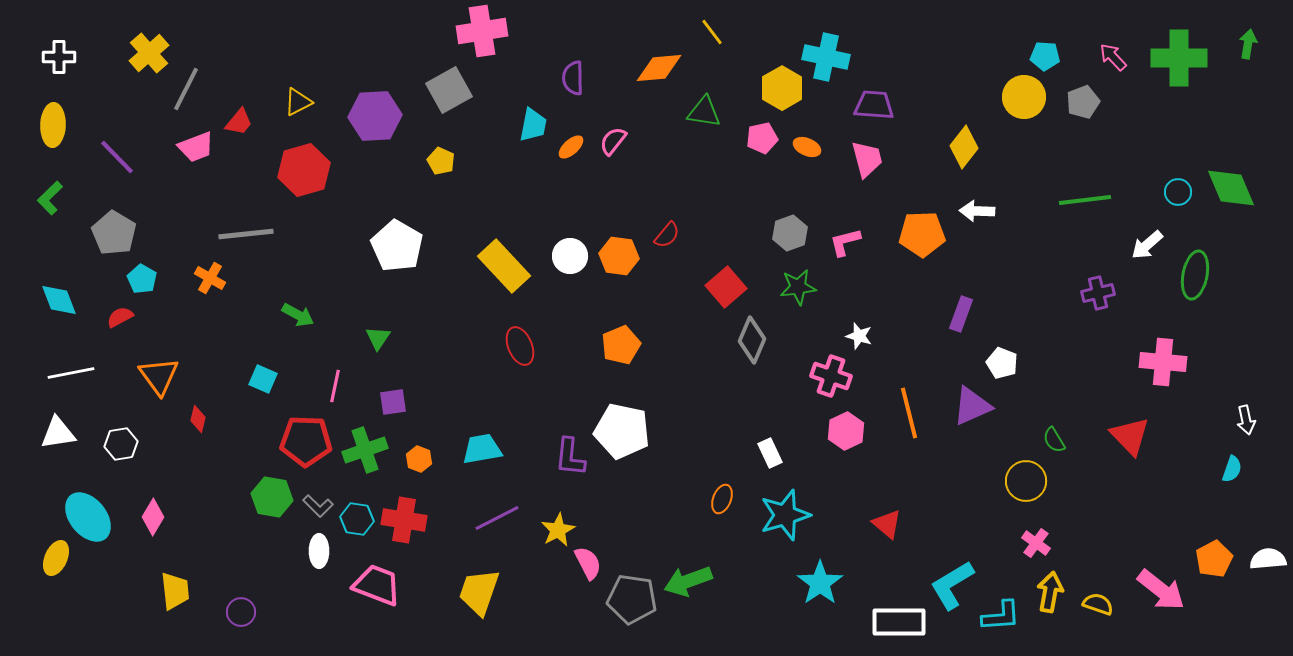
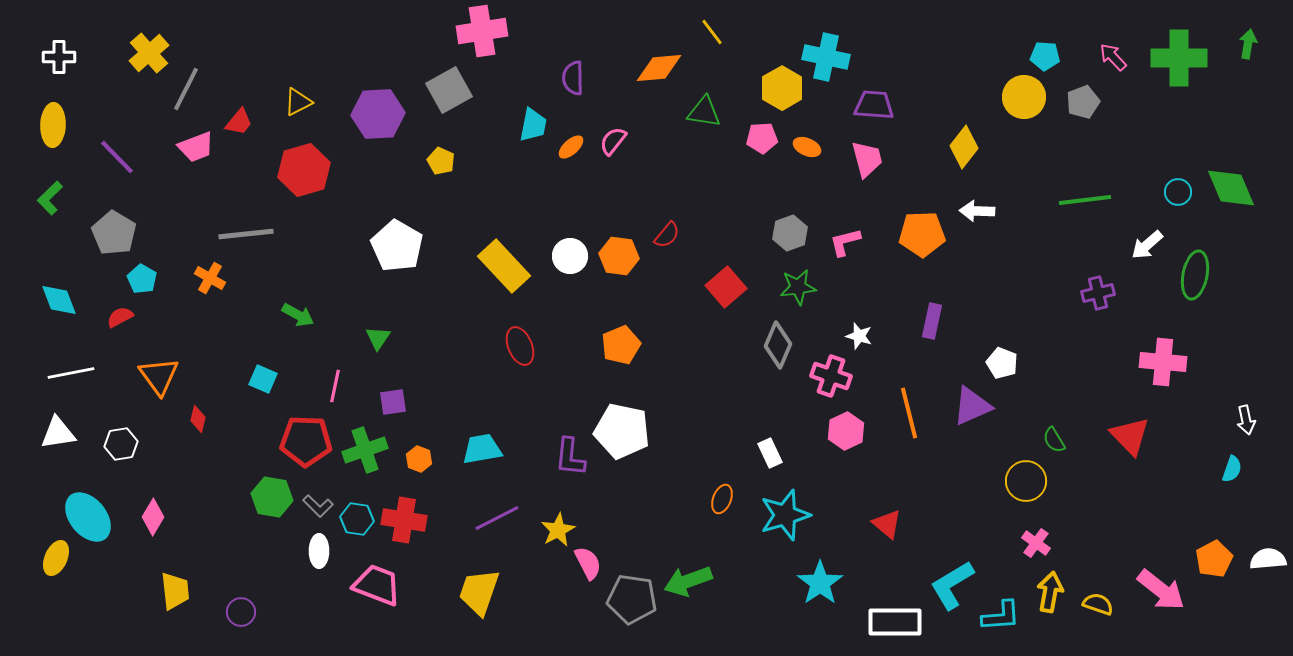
purple hexagon at (375, 116): moved 3 px right, 2 px up
pink pentagon at (762, 138): rotated 8 degrees clockwise
purple rectangle at (961, 314): moved 29 px left, 7 px down; rotated 8 degrees counterclockwise
gray diamond at (752, 340): moved 26 px right, 5 px down
white rectangle at (899, 622): moved 4 px left
